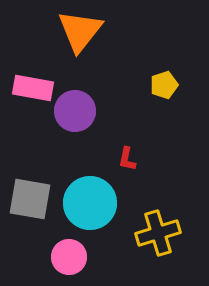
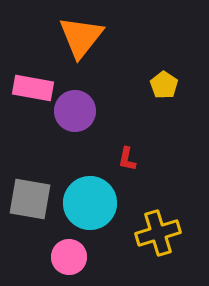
orange triangle: moved 1 px right, 6 px down
yellow pentagon: rotated 20 degrees counterclockwise
